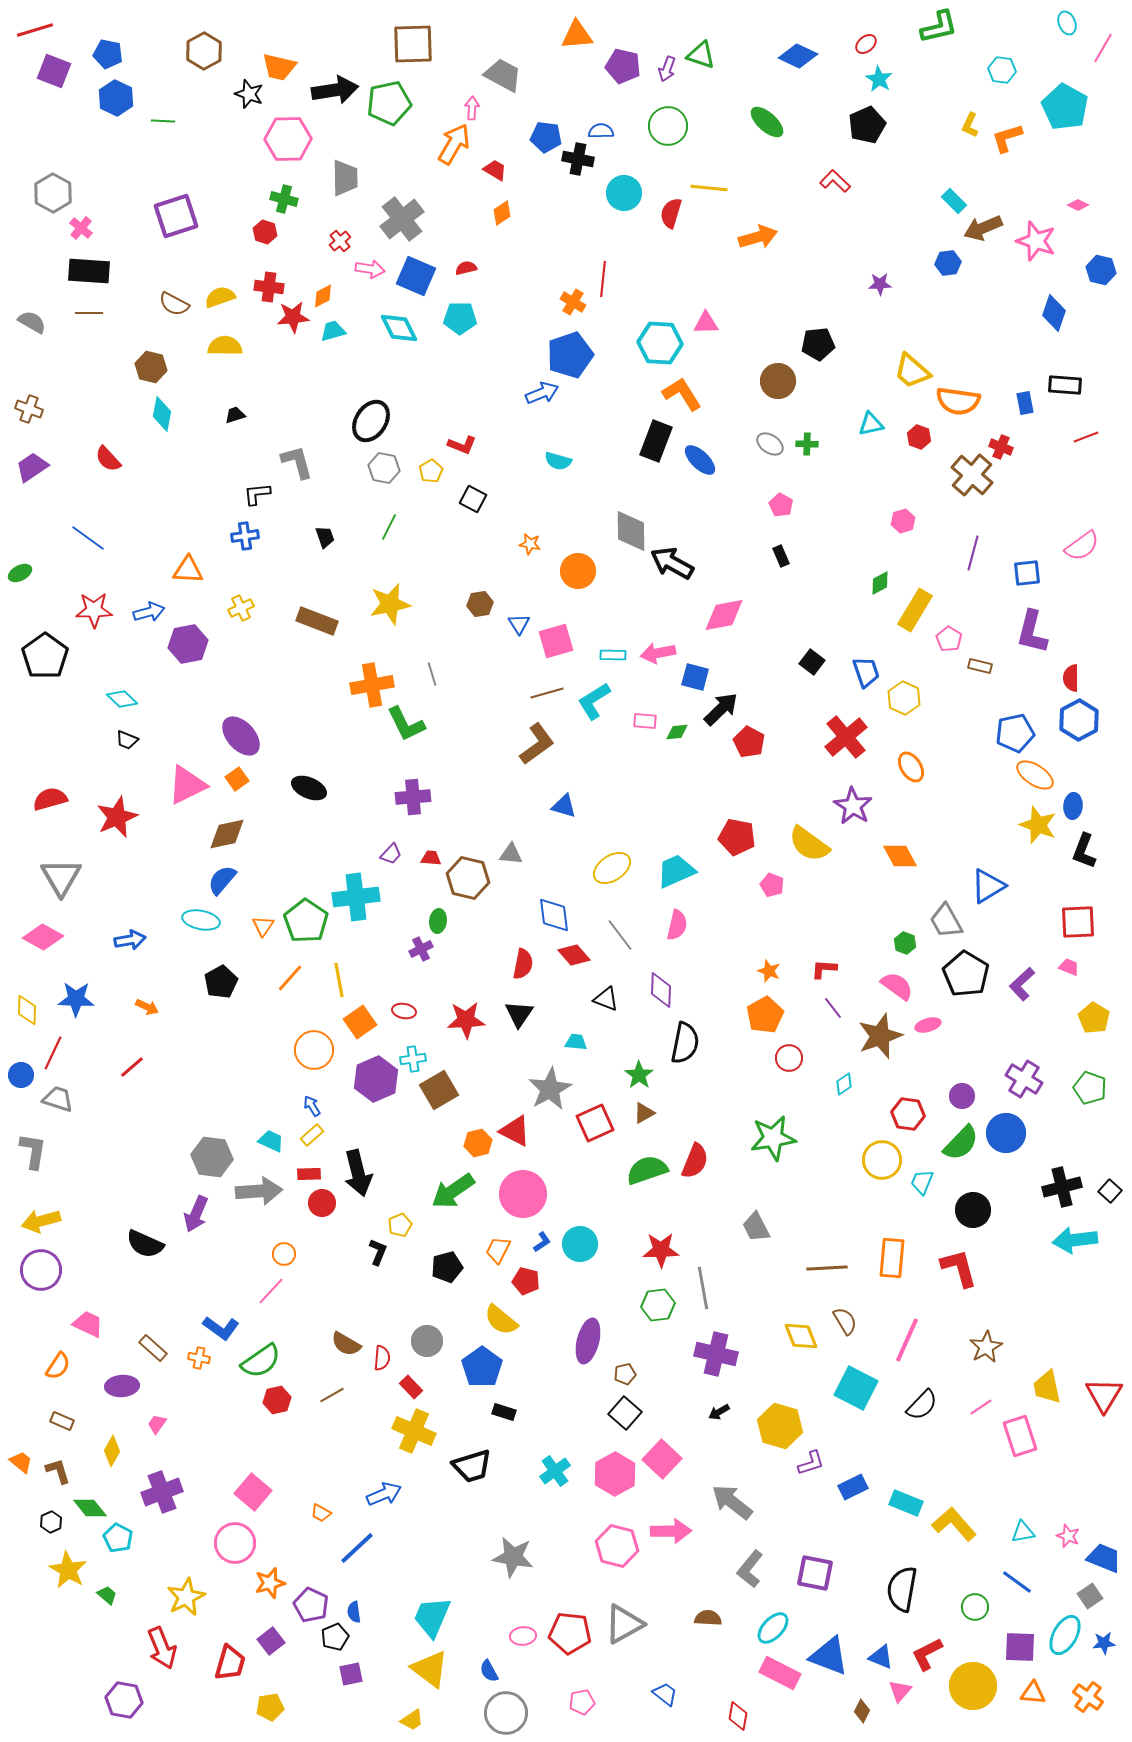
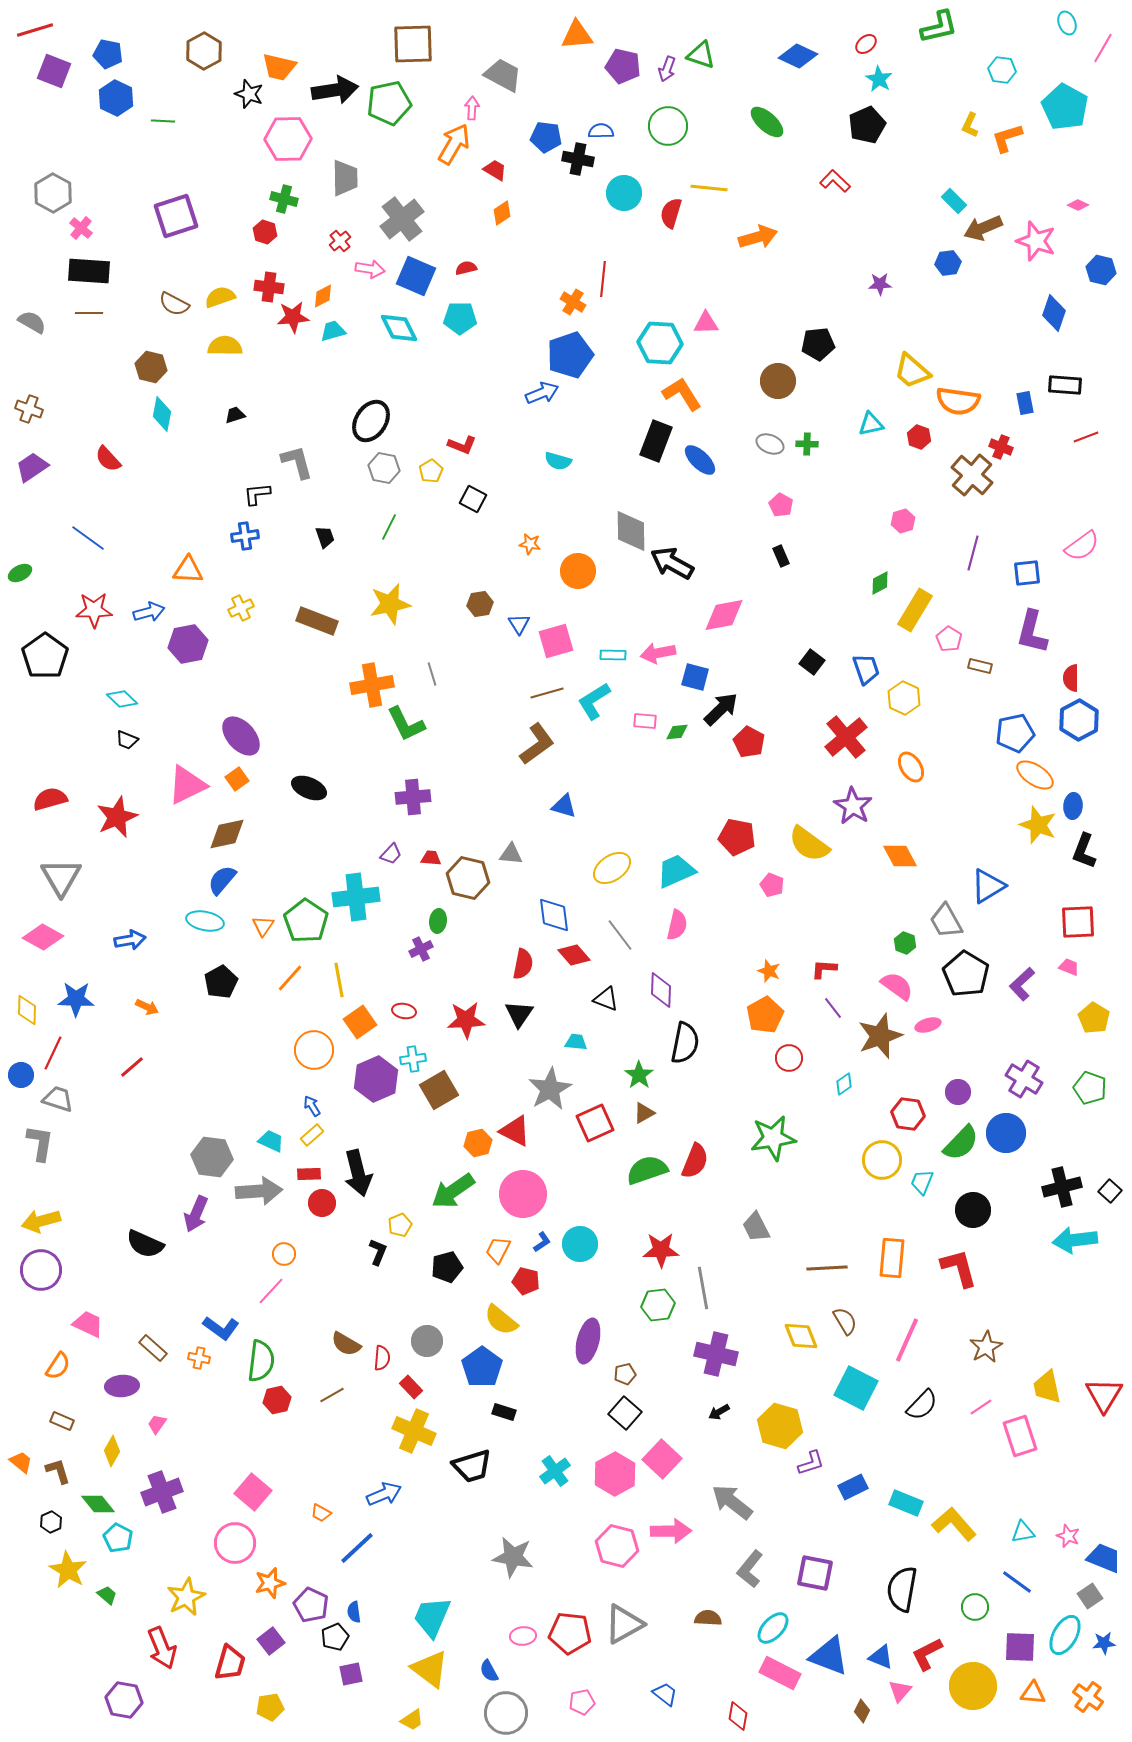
gray ellipse at (770, 444): rotated 12 degrees counterclockwise
blue trapezoid at (866, 672): moved 3 px up
cyan ellipse at (201, 920): moved 4 px right, 1 px down
purple circle at (962, 1096): moved 4 px left, 4 px up
gray L-shape at (33, 1151): moved 7 px right, 8 px up
green semicircle at (261, 1361): rotated 48 degrees counterclockwise
green diamond at (90, 1508): moved 8 px right, 4 px up
